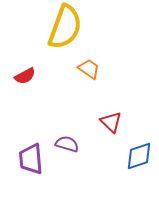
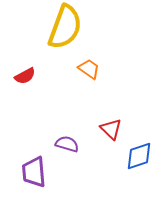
red triangle: moved 7 px down
purple trapezoid: moved 3 px right, 13 px down
